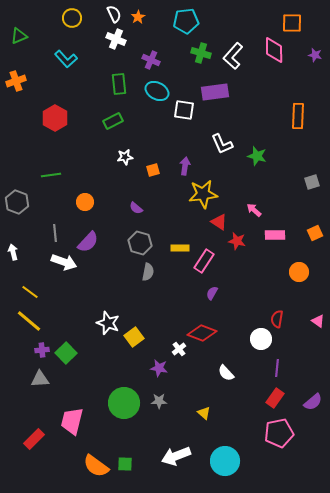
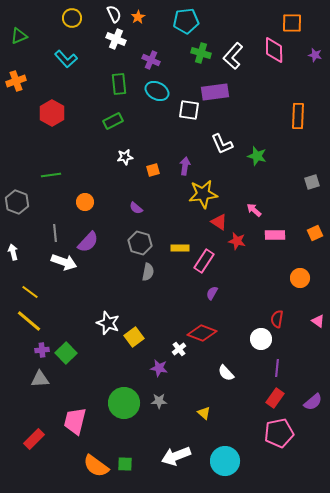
white square at (184, 110): moved 5 px right
red hexagon at (55, 118): moved 3 px left, 5 px up
orange circle at (299, 272): moved 1 px right, 6 px down
pink trapezoid at (72, 421): moved 3 px right
